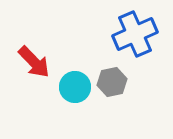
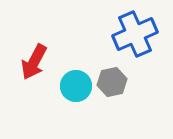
red arrow: rotated 72 degrees clockwise
cyan circle: moved 1 px right, 1 px up
